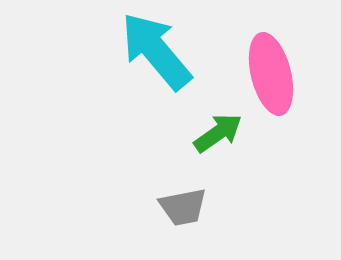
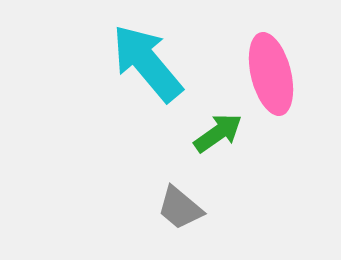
cyan arrow: moved 9 px left, 12 px down
gray trapezoid: moved 3 px left, 1 px down; rotated 51 degrees clockwise
